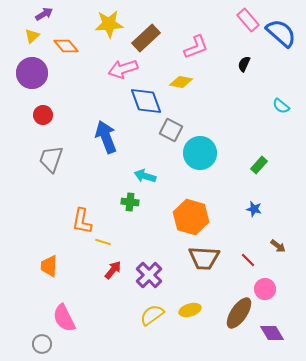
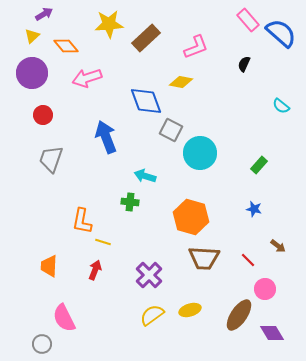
pink arrow: moved 36 px left, 9 px down
red arrow: moved 18 px left; rotated 18 degrees counterclockwise
brown ellipse: moved 2 px down
